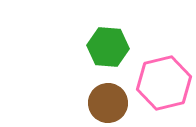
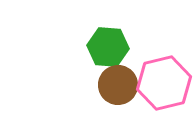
brown circle: moved 10 px right, 18 px up
